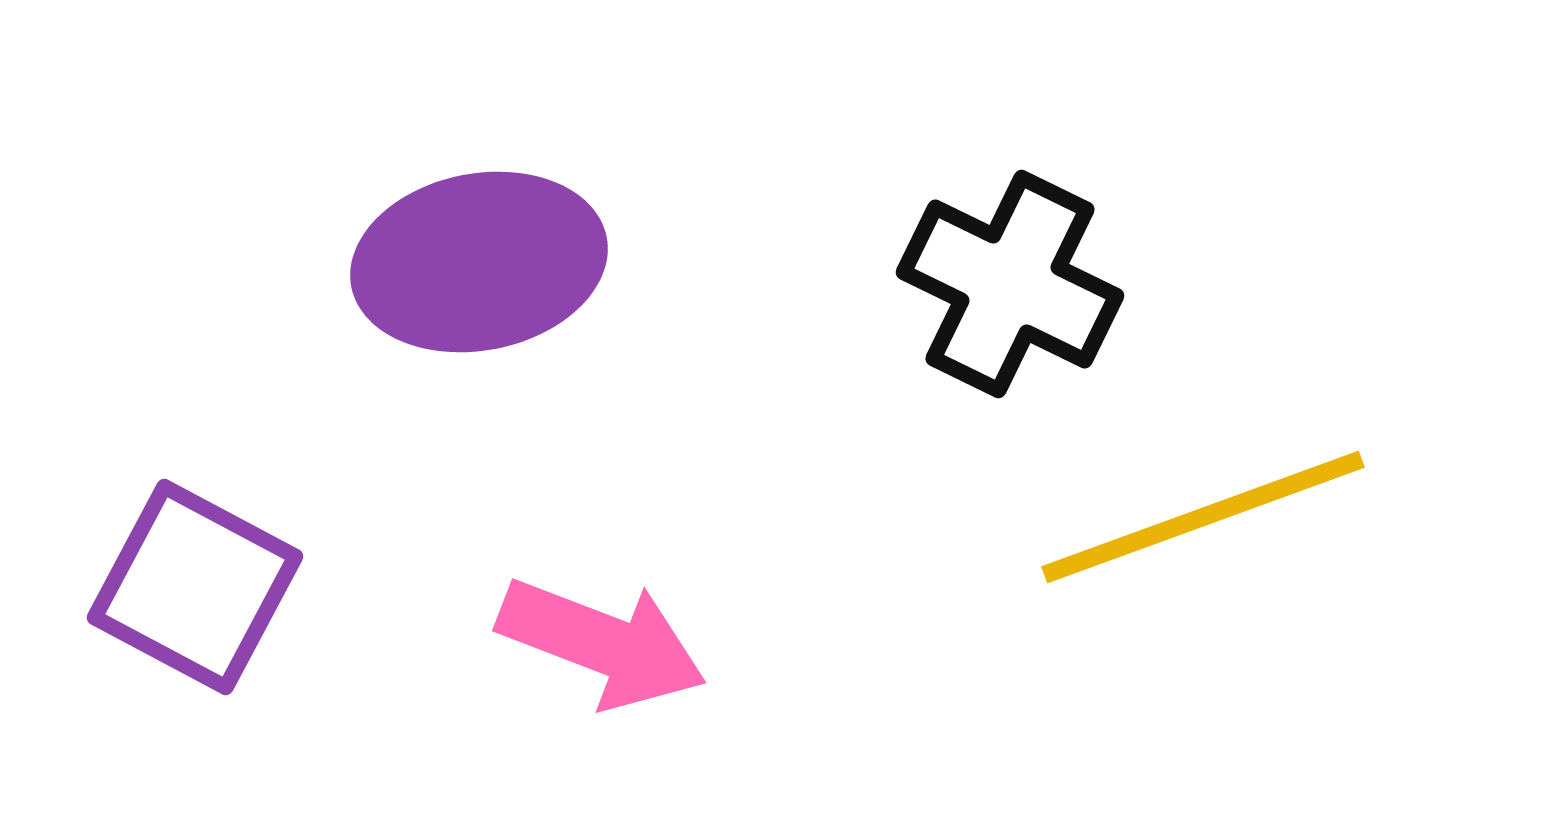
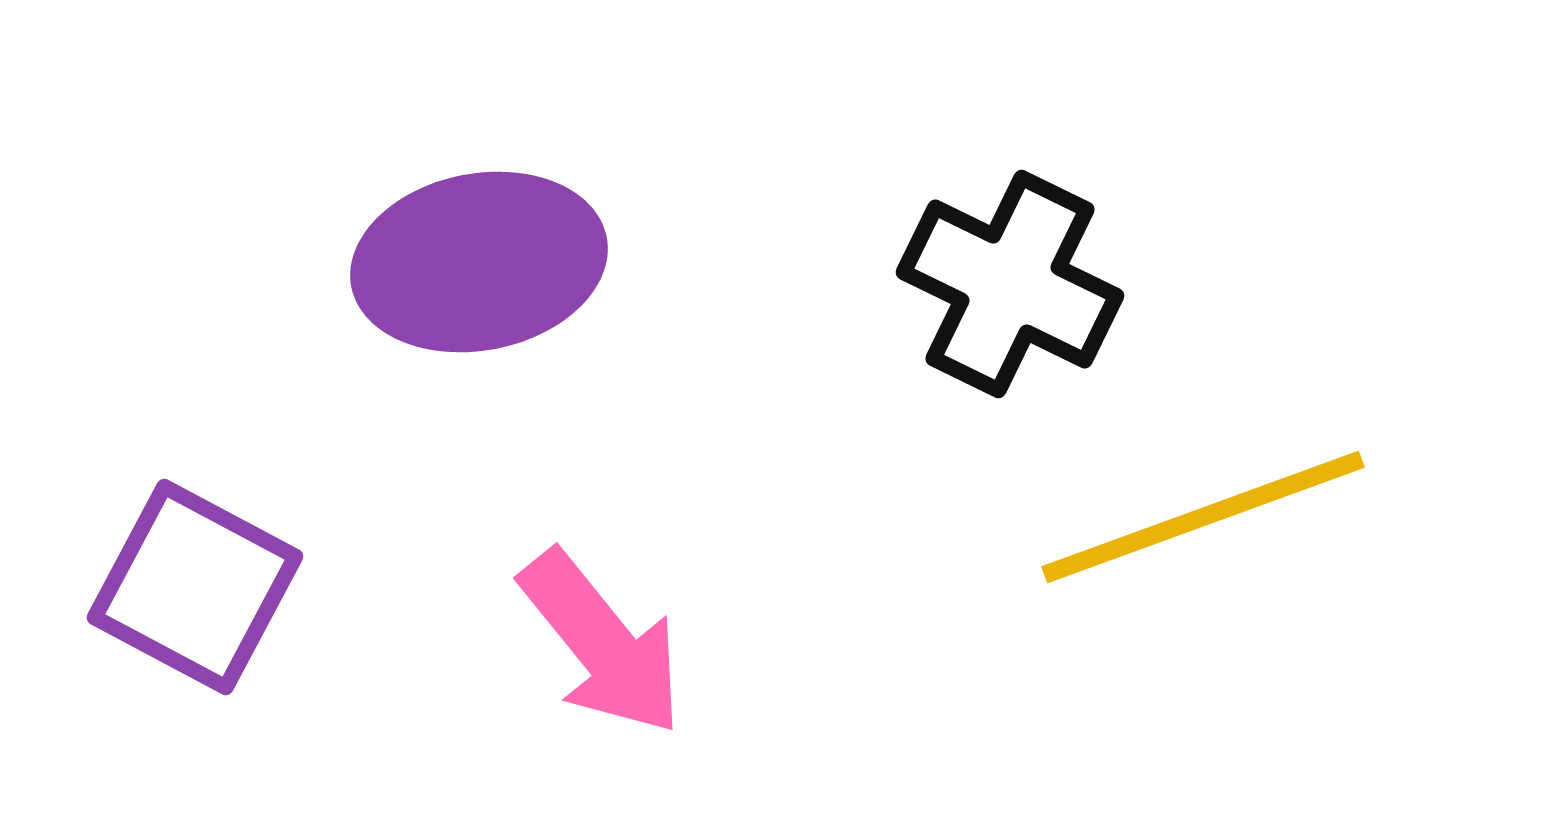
pink arrow: rotated 30 degrees clockwise
